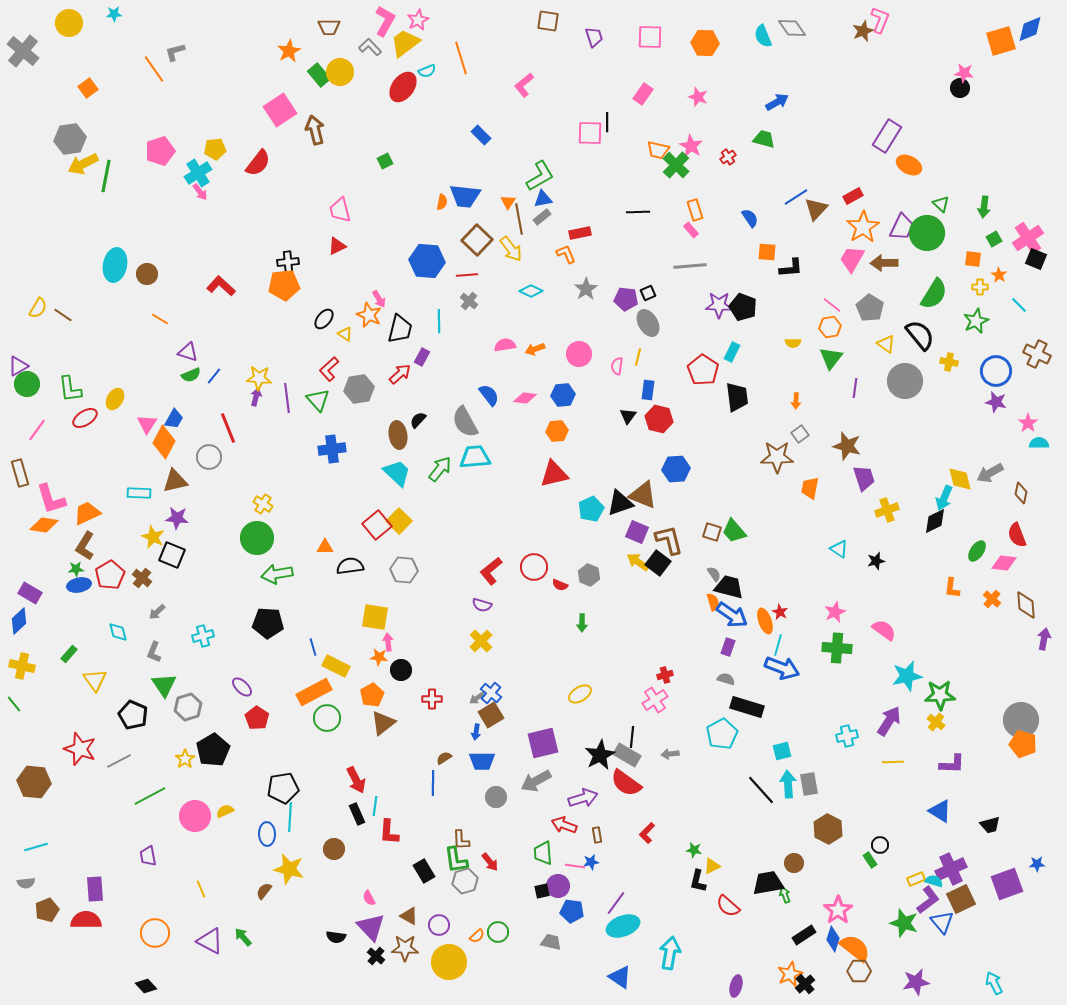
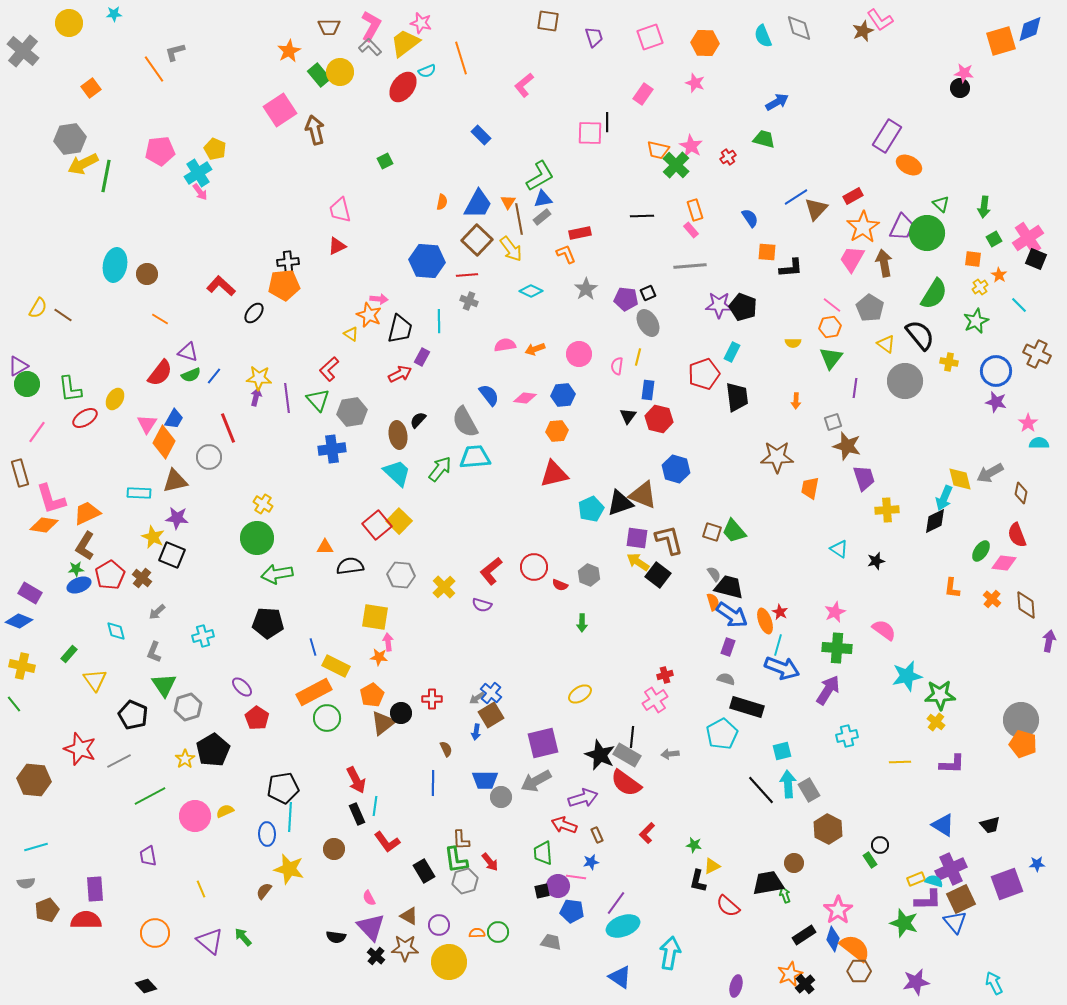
pink star at (418, 20): moved 3 px right, 3 px down; rotated 30 degrees counterclockwise
pink L-shape at (880, 20): rotated 124 degrees clockwise
pink L-shape at (385, 21): moved 14 px left, 5 px down
gray diamond at (792, 28): moved 7 px right; rotated 20 degrees clockwise
pink square at (650, 37): rotated 20 degrees counterclockwise
orange square at (88, 88): moved 3 px right
pink star at (698, 97): moved 3 px left, 14 px up
yellow pentagon at (215, 149): rotated 30 degrees clockwise
pink pentagon at (160, 151): rotated 12 degrees clockwise
red semicircle at (258, 163): moved 98 px left, 210 px down
blue trapezoid at (465, 196): moved 13 px right, 8 px down; rotated 68 degrees counterclockwise
black line at (638, 212): moved 4 px right, 4 px down
brown arrow at (884, 263): rotated 80 degrees clockwise
yellow cross at (980, 287): rotated 35 degrees counterclockwise
pink arrow at (379, 299): rotated 54 degrees counterclockwise
gray cross at (469, 301): rotated 18 degrees counterclockwise
black ellipse at (324, 319): moved 70 px left, 6 px up
yellow triangle at (345, 334): moved 6 px right
red pentagon at (703, 370): moved 1 px right, 4 px down; rotated 20 degrees clockwise
red arrow at (400, 374): rotated 15 degrees clockwise
gray hexagon at (359, 389): moved 7 px left, 23 px down
pink line at (37, 430): moved 2 px down
gray square at (800, 434): moved 33 px right, 12 px up; rotated 18 degrees clockwise
blue hexagon at (676, 469): rotated 20 degrees clockwise
yellow cross at (887, 510): rotated 15 degrees clockwise
purple square at (637, 532): moved 6 px down; rotated 15 degrees counterclockwise
green ellipse at (977, 551): moved 4 px right
black square at (658, 563): moved 12 px down
gray hexagon at (404, 570): moved 3 px left, 5 px down
blue ellipse at (79, 585): rotated 10 degrees counterclockwise
blue diamond at (19, 621): rotated 64 degrees clockwise
cyan diamond at (118, 632): moved 2 px left, 1 px up
purple arrow at (1044, 639): moved 5 px right, 2 px down
yellow cross at (481, 641): moved 37 px left, 54 px up
black circle at (401, 670): moved 43 px down
purple arrow at (889, 721): moved 61 px left, 31 px up
black star at (600, 755): rotated 20 degrees counterclockwise
brown semicircle at (444, 758): moved 2 px right, 9 px up; rotated 98 degrees clockwise
blue trapezoid at (482, 761): moved 3 px right, 19 px down
yellow line at (893, 762): moved 7 px right
brown hexagon at (34, 782): moved 2 px up
gray rectangle at (809, 784): moved 6 px down; rotated 20 degrees counterclockwise
gray circle at (496, 797): moved 5 px right
blue triangle at (940, 811): moved 3 px right, 14 px down
red L-shape at (389, 832): moved 2 px left, 10 px down; rotated 40 degrees counterclockwise
brown rectangle at (597, 835): rotated 14 degrees counterclockwise
green star at (694, 850): moved 5 px up
pink line at (575, 866): moved 1 px right, 11 px down
purple L-shape at (928, 900): rotated 36 degrees clockwise
blue triangle at (942, 922): moved 13 px right
orange semicircle at (477, 936): moved 3 px up; rotated 140 degrees counterclockwise
purple triangle at (210, 941): rotated 12 degrees clockwise
